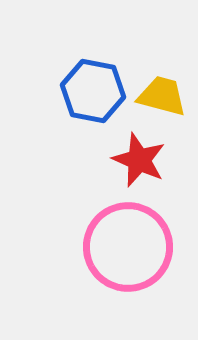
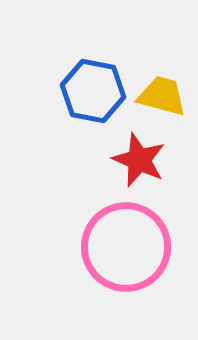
pink circle: moved 2 px left
